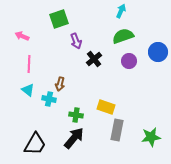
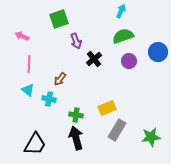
brown arrow: moved 5 px up; rotated 24 degrees clockwise
yellow rectangle: moved 1 px right, 1 px down; rotated 42 degrees counterclockwise
gray rectangle: rotated 20 degrees clockwise
black arrow: moved 2 px right; rotated 55 degrees counterclockwise
